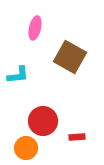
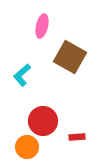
pink ellipse: moved 7 px right, 2 px up
cyan L-shape: moved 4 px right; rotated 145 degrees clockwise
orange circle: moved 1 px right, 1 px up
